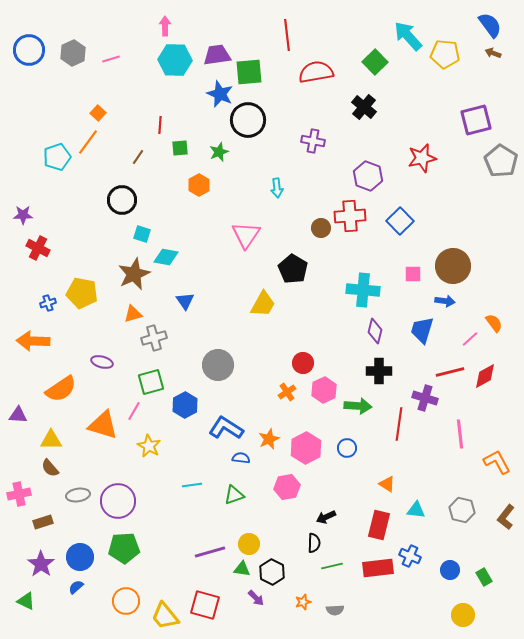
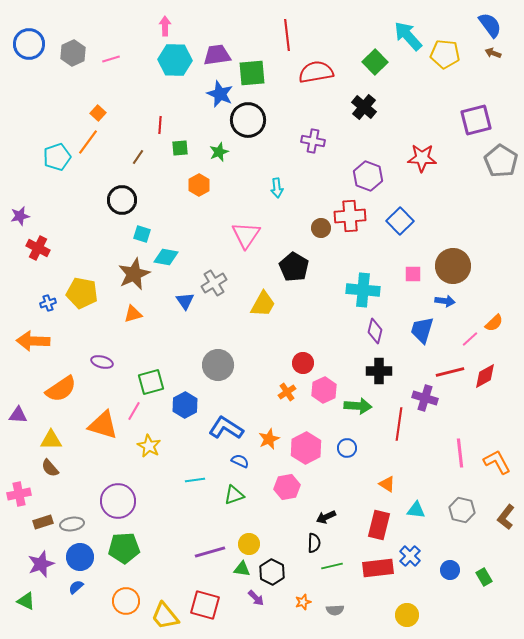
blue circle at (29, 50): moved 6 px up
green square at (249, 72): moved 3 px right, 1 px down
red star at (422, 158): rotated 16 degrees clockwise
purple star at (23, 215): moved 3 px left, 1 px down; rotated 12 degrees counterclockwise
black pentagon at (293, 269): moved 1 px right, 2 px up
orange semicircle at (494, 323): rotated 84 degrees clockwise
gray cross at (154, 338): moved 60 px right, 55 px up; rotated 15 degrees counterclockwise
pink line at (460, 434): moved 19 px down
blue semicircle at (241, 458): moved 1 px left, 3 px down; rotated 18 degrees clockwise
cyan line at (192, 485): moved 3 px right, 5 px up
gray ellipse at (78, 495): moved 6 px left, 29 px down
blue cross at (410, 556): rotated 20 degrees clockwise
purple star at (41, 564): rotated 16 degrees clockwise
yellow circle at (463, 615): moved 56 px left
